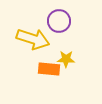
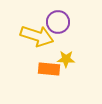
purple circle: moved 1 px left, 1 px down
yellow arrow: moved 4 px right, 3 px up
